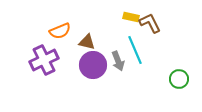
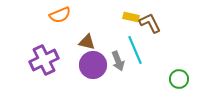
orange semicircle: moved 16 px up
